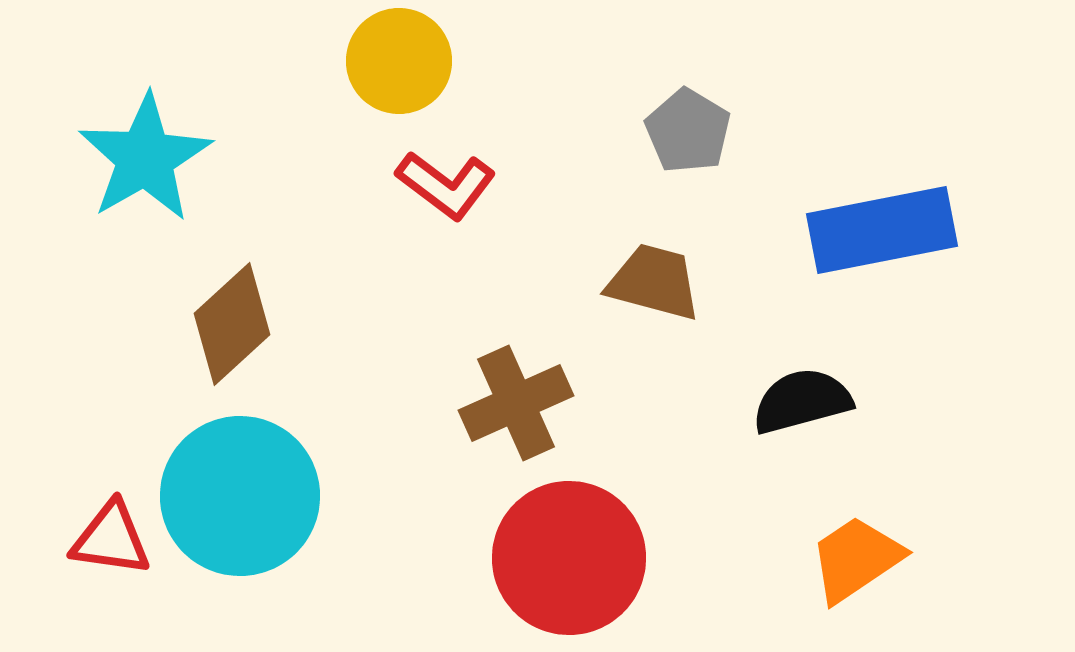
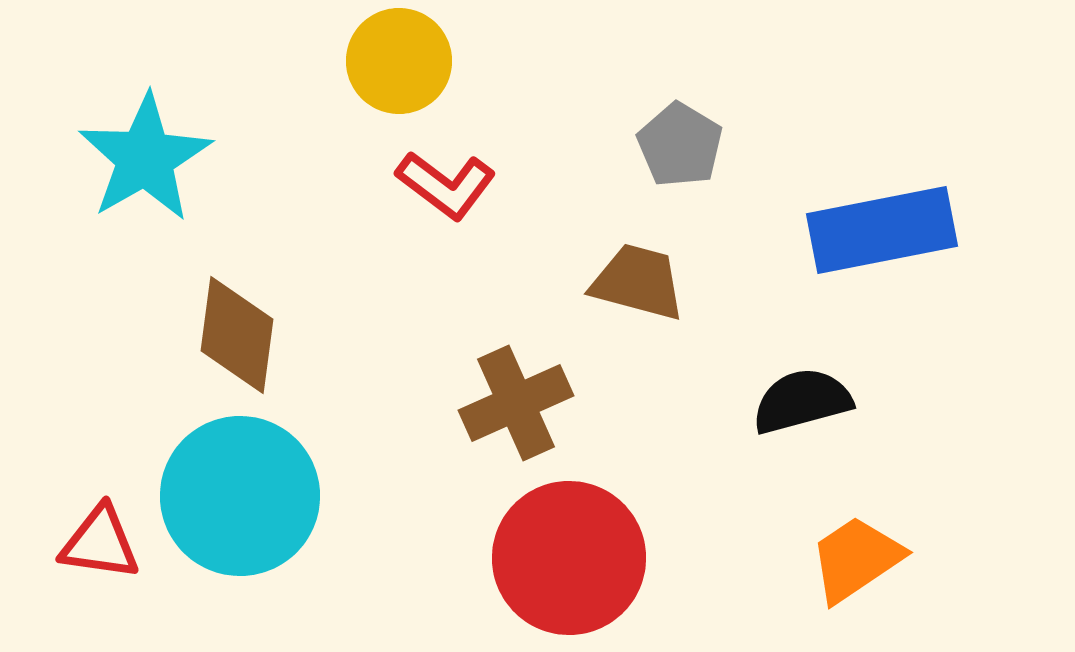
gray pentagon: moved 8 px left, 14 px down
brown trapezoid: moved 16 px left
brown diamond: moved 5 px right, 11 px down; rotated 40 degrees counterclockwise
red triangle: moved 11 px left, 4 px down
